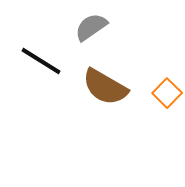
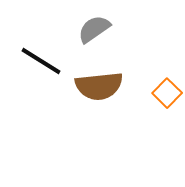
gray semicircle: moved 3 px right, 2 px down
brown semicircle: moved 6 px left, 1 px up; rotated 36 degrees counterclockwise
